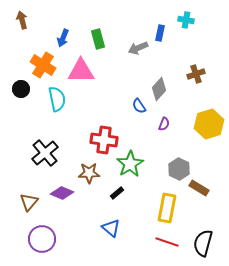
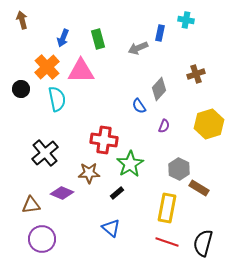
orange cross: moved 4 px right, 2 px down; rotated 15 degrees clockwise
purple semicircle: moved 2 px down
brown triangle: moved 2 px right, 3 px down; rotated 42 degrees clockwise
